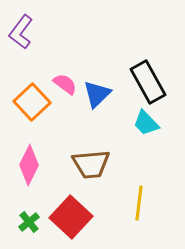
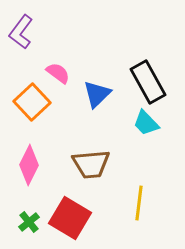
pink semicircle: moved 7 px left, 11 px up
red square: moved 1 px left, 1 px down; rotated 12 degrees counterclockwise
